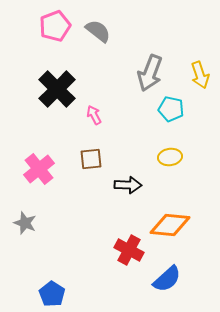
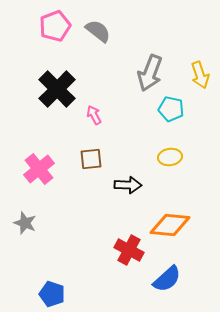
blue pentagon: rotated 15 degrees counterclockwise
